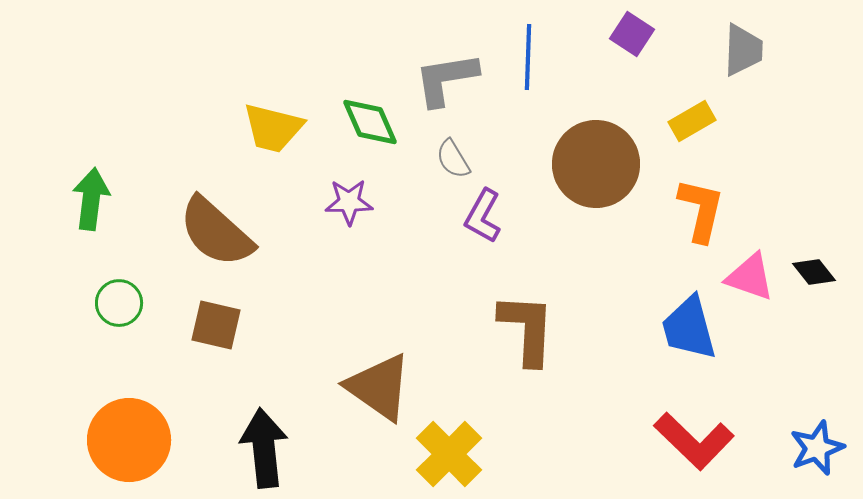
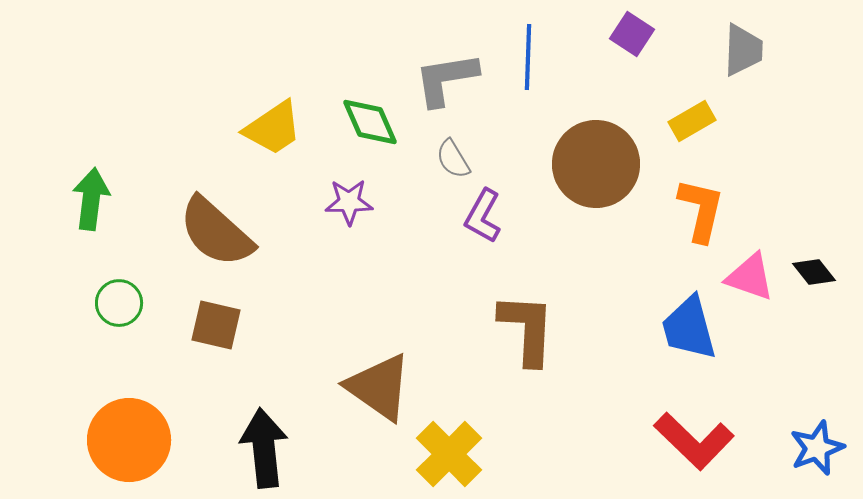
yellow trapezoid: rotated 48 degrees counterclockwise
